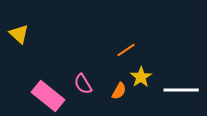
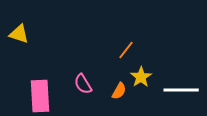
yellow triangle: rotated 25 degrees counterclockwise
orange line: rotated 18 degrees counterclockwise
pink rectangle: moved 8 px left; rotated 48 degrees clockwise
